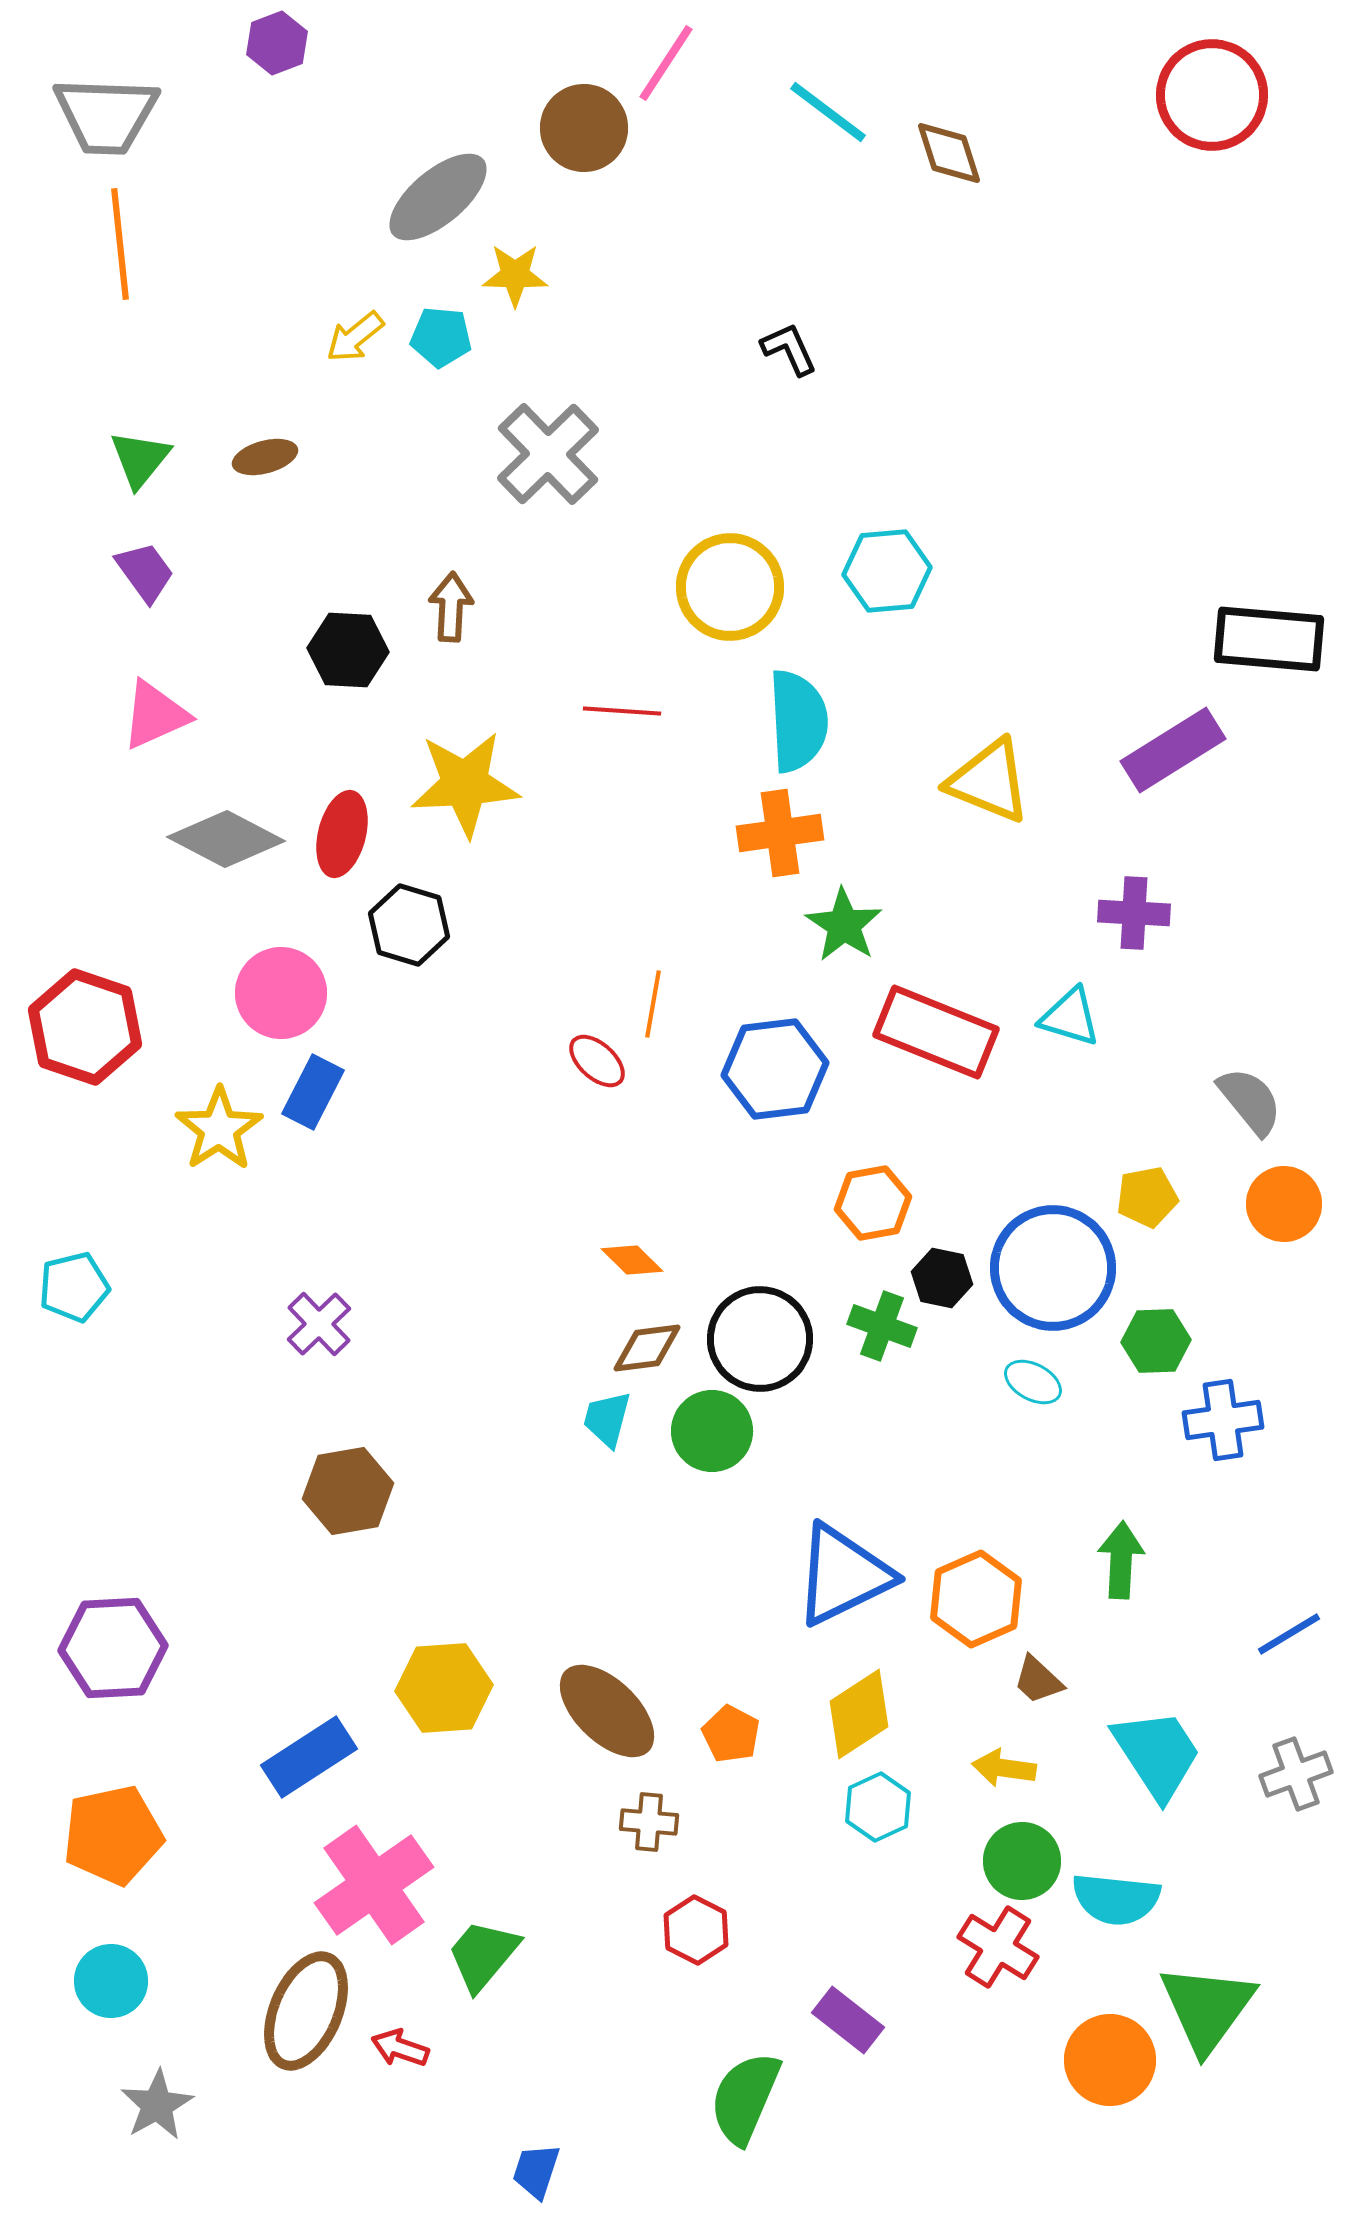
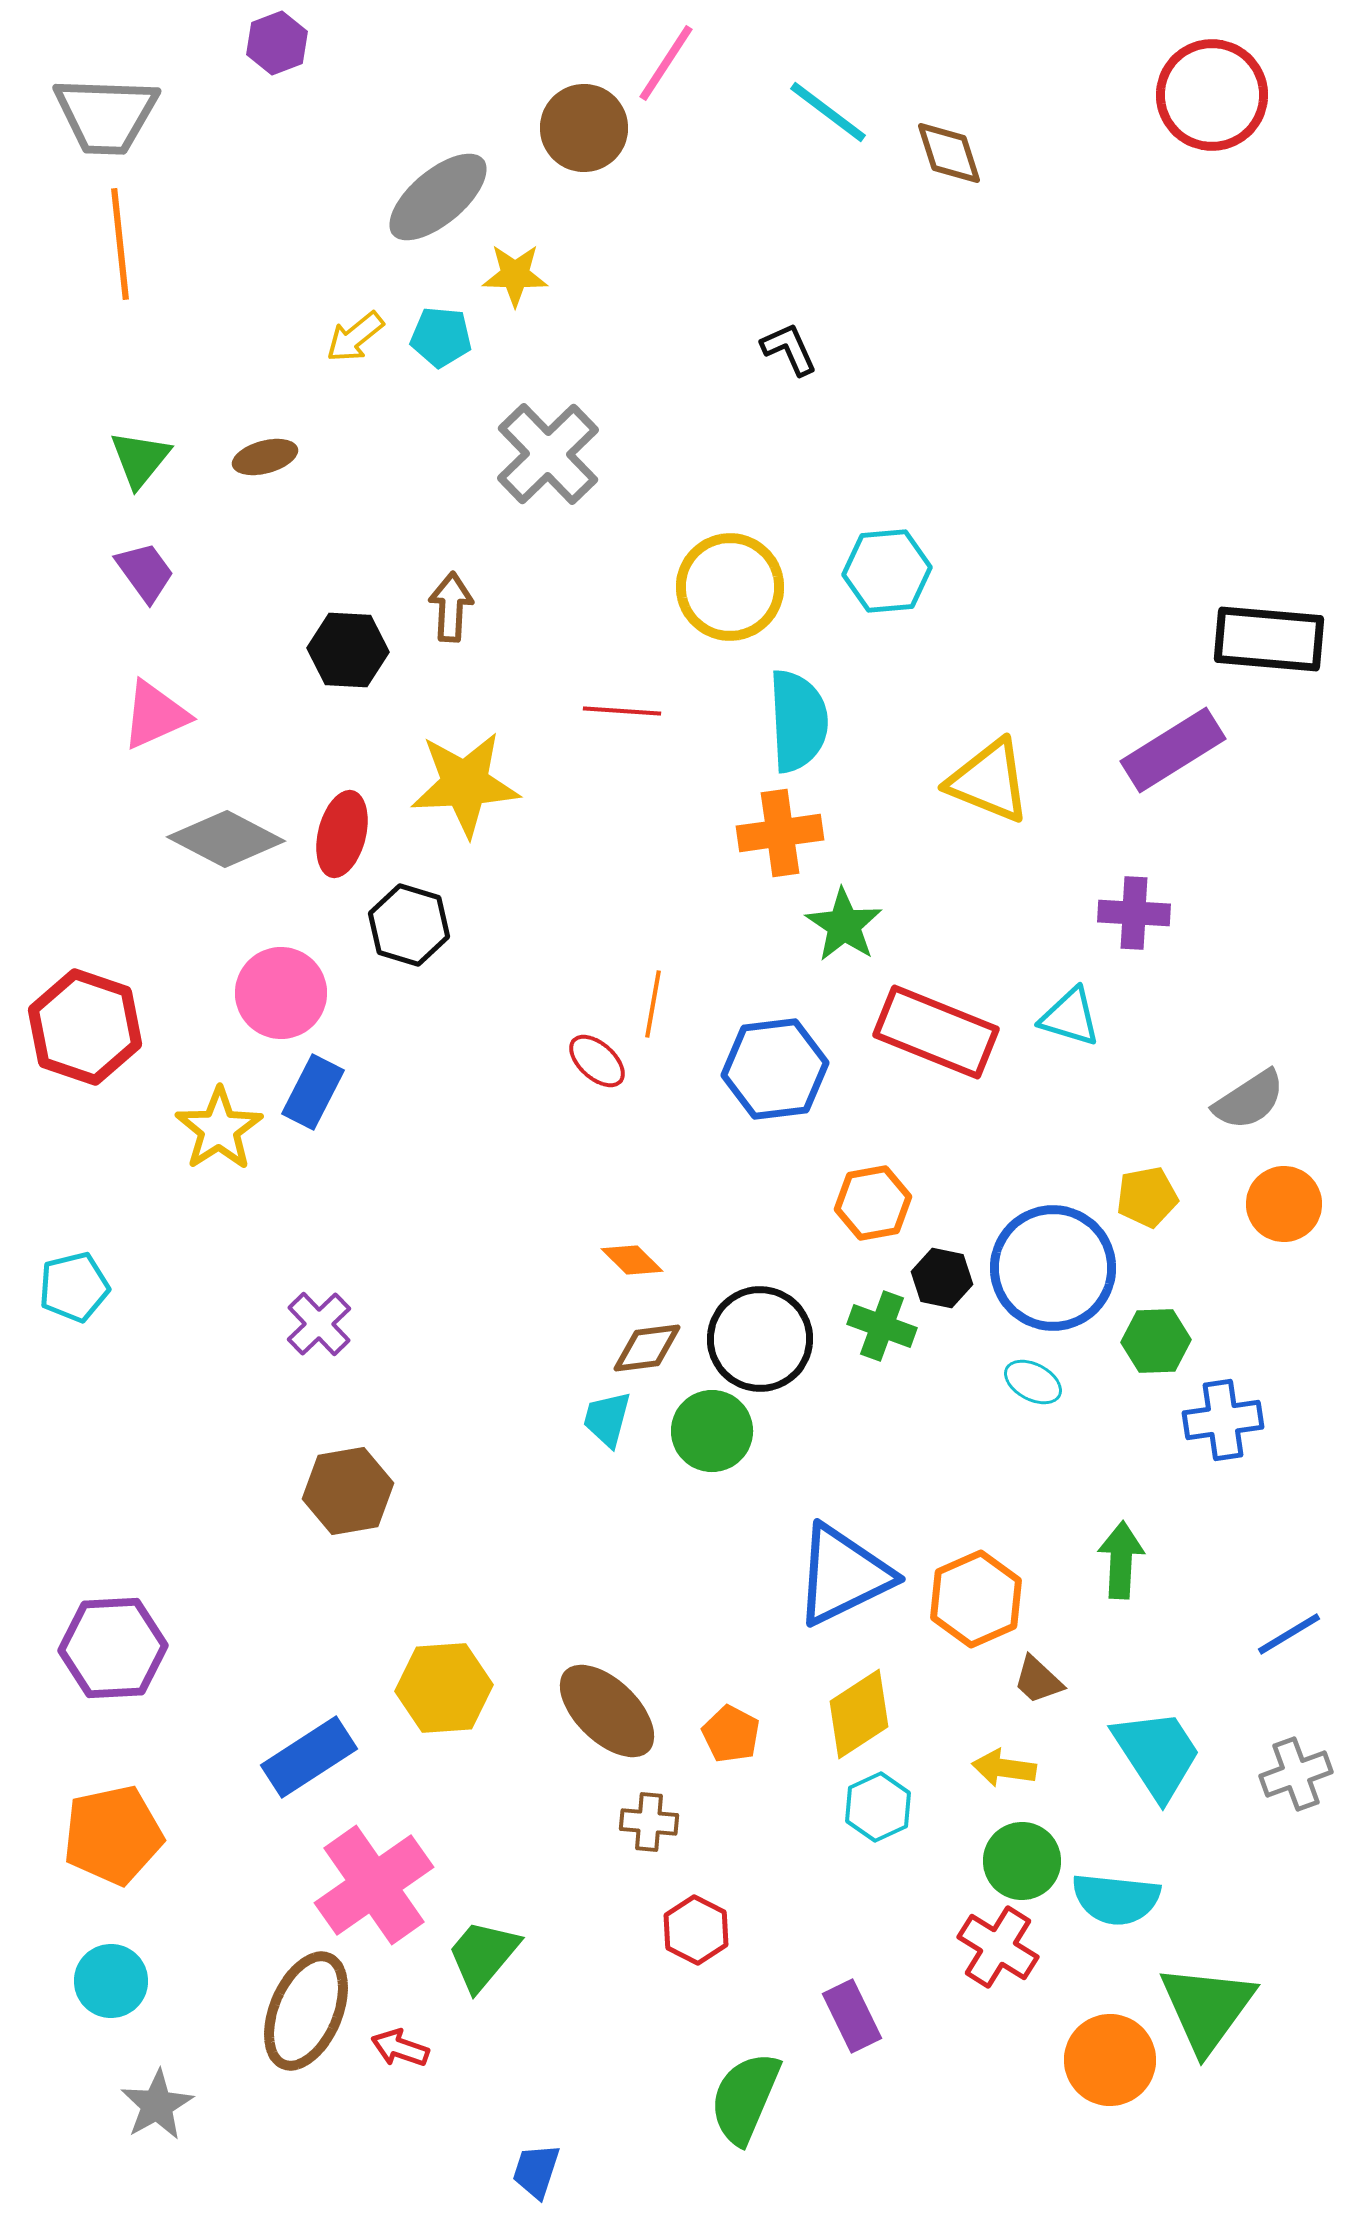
gray semicircle at (1250, 1101): moved 1 px left, 1 px up; rotated 96 degrees clockwise
purple rectangle at (848, 2020): moved 4 px right, 4 px up; rotated 26 degrees clockwise
